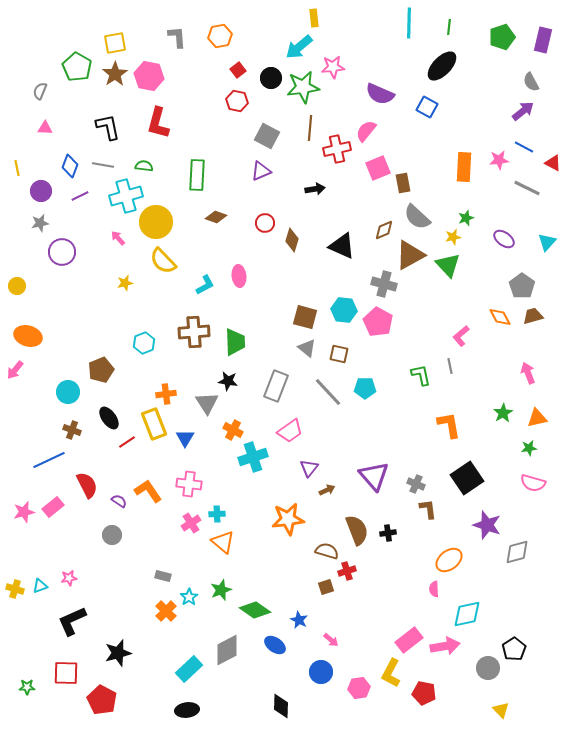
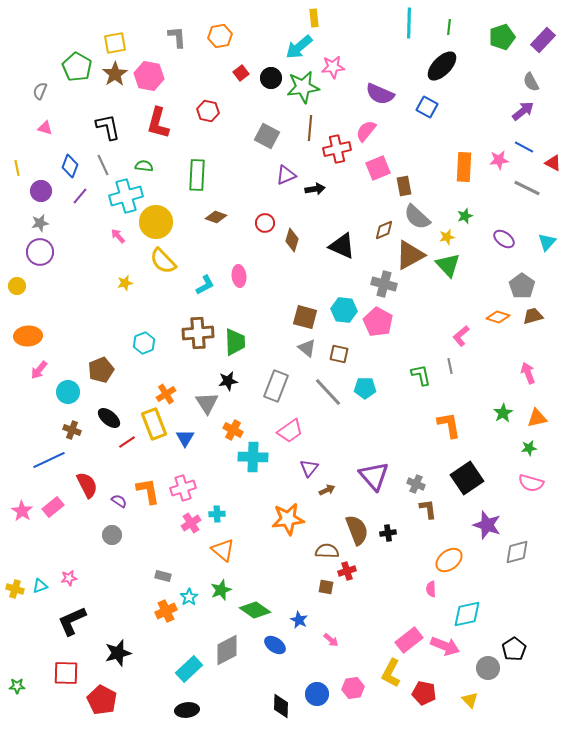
purple rectangle at (543, 40): rotated 30 degrees clockwise
red square at (238, 70): moved 3 px right, 3 px down
red hexagon at (237, 101): moved 29 px left, 10 px down
pink triangle at (45, 128): rotated 14 degrees clockwise
gray line at (103, 165): rotated 55 degrees clockwise
purple triangle at (261, 171): moved 25 px right, 4 px down
brown rectangle at (403, 183): moved 1 px right, 3 px down
purple line at (80, 196): rotated 24 degrees counterclockwise
green star at (466, 218): moved 1 px left, 2 px up
yellow star at (453, 237): moved 6 px left
pink arrow at (118, 238): moved 2 px up
purple circle at (62, 252): moved 22 px left
orange diamond at (500, 317): moved 2 px left; rotated 45 degrees counterclockwise
brown cross at (194, 332): moved 4 px right, 1 px down
orange ellipse at (28, 336): rotated 20 degrees counterclockwise
pink arrow at (15, 370): moved 24 px right
black star at (228, 381): rotated 18 degrees counterclockwise
orange cross at (166, 394): rotated 24 degrees counterclockwise
black ellipse at (109, 418): rotated 15 degrees counterclockwise
cyan cross at (253, 457): rotated 20 degrees clockwise
pink semicircle at (533, 483): moved 2 px left
pink cross at (189, 484): moved 6 px left, 4 px down; rotated 25 degrees counterclockwise
orange L-shape at (148, 491): rotated 24 degrees clockwise
pink star at (24, 512): moved 2 px left, 1 px up; rotated 25 degrees counterclockwise
orange triangle at (223, 542): moved 8 px down
brown semicircle at (327, 551): rotated 15 degrees counterclockwise
brown square at (326, 587): rotated 28 degrees clockwise
pink semicircle at (434, 589): moved 3 px left
orange cross at (166, 611): rotated 20 degrees clockwise
pink arrow at (445, 646): rotated 32 degrees clockwise
blue circle at (321, 672): moved 4 px left, 22 px down
green star at (27, 687): moved 10 px left, 1 px up
pink hexagon at (359, 688): moved 6 px left
yellow triangle at (501, 710): moved 31 px left, 10 px up
